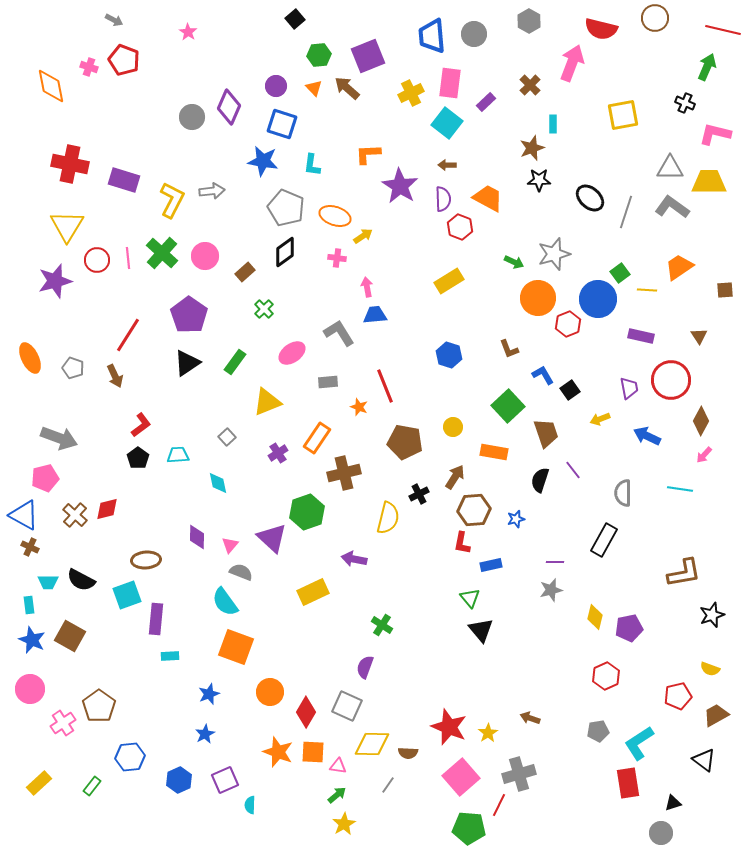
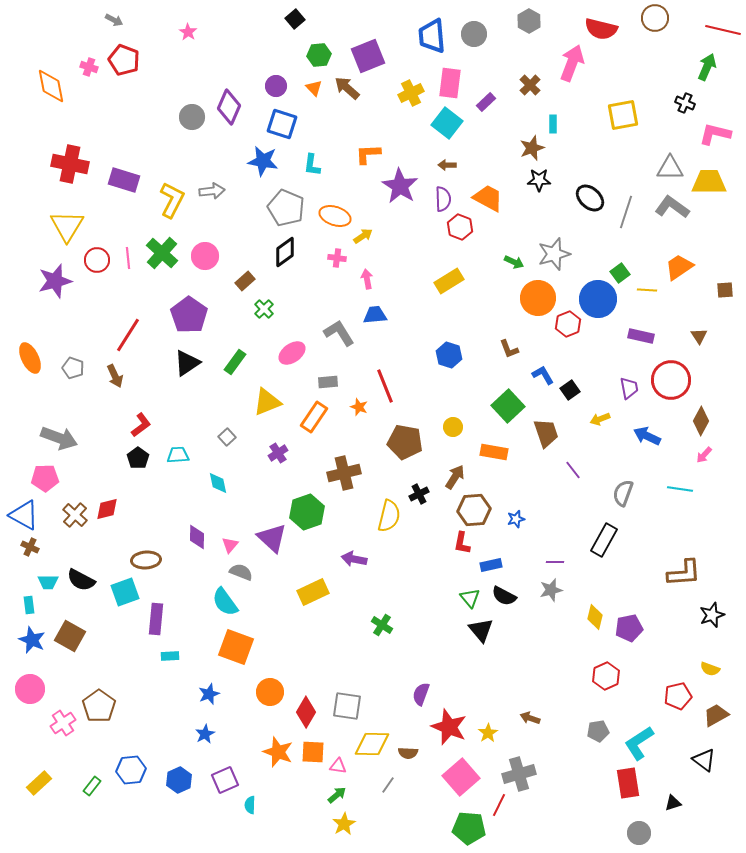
brown rectangle at (245, 272): moved 9 px down
pink arrow at (367, 287): moved 8 px up
orange rectangle at (317, 438): moved 3 px left, 21 px up
pink pentagon at (45, 478): rotated 12 degrees clockwise
black semicircle at (540, 480): moved 36 px left, 116 px down; rotated 80 degrees counterclockwise
gray semicircle at (623, 493): rotated 20 degrees clockwise
yellow semicircle at (388, 518): moved 1 px right, 2 px up
brown L-shape at (684, 573): rotated 6 degrees clockwise
cyan square at (127, 595): moved 2 px left, 3 px up
purple semicircle at (365, 667): moved 56 px right, 27 px down
gray square at (347, 706): rotated 16 degrees counterclockwise
blue hexagon at (130, 757): moved 1 px right, 13 px down
gray circle at (661, 833): moved 22 px left
